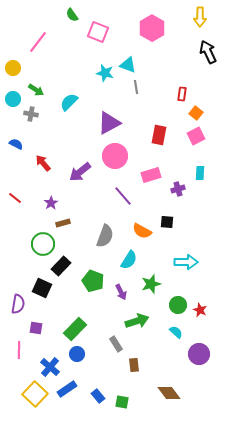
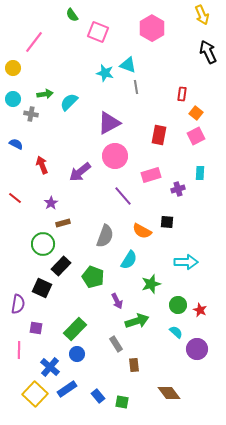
yellow arrow at (200, 17): moved 2 px right, 2 px up; rotated 24 degrees counterclockwise
pink line at (38, 42): moved 4 px left
green arrow at (36, 90): moved 9 px right, 4 px down; rotated 42 degrees counterclockwise
red arrow at (43, 163): moved 1 px left, 2 px down; rotated 18 degrees clockwise
green pentagon at (93, 281): moved 4 px up
purple arrow at (121, 292): moved 4 px left, 9 px down
purple circle at (199, 354): moved 2 px left, 5 px up
